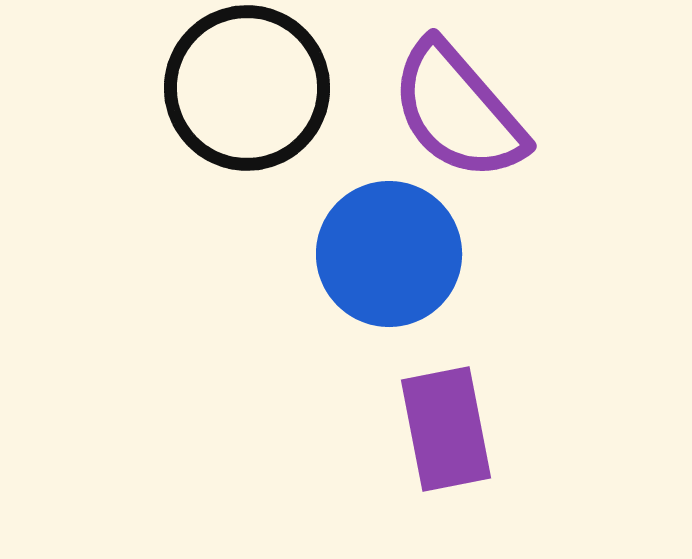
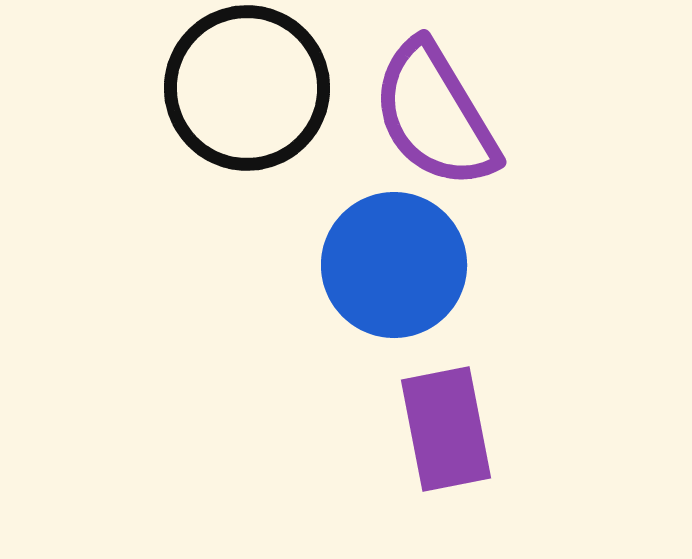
purple semicircle: moved 23 px left, 4 px down; rotated 10 degrees clockwise
blue circle: moved 5 px right, 11 px down
